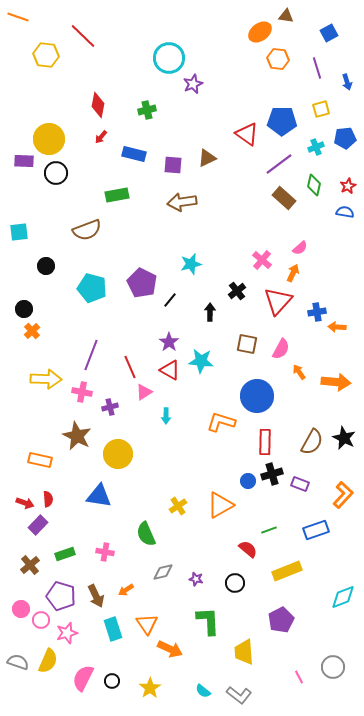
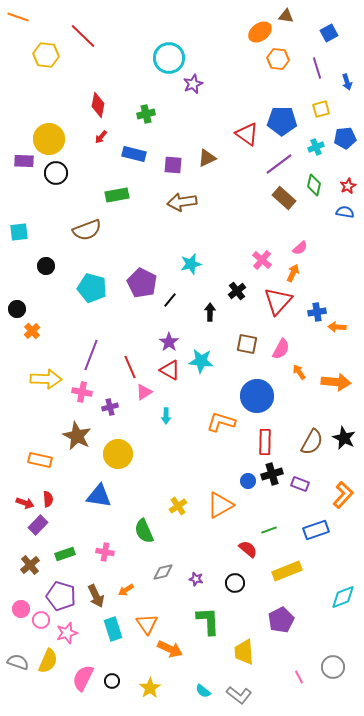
green cross at (147, 110): moved 1 px left, 4 px down
black circle at (24, 309): moved 7 px left
green semicircle at (146, 534): moved 2 px left, 3 px up
